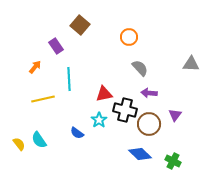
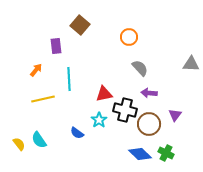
purple rectangle: rotated 28 degrees clockwise
orange arrow: moved 1 px right, 3 px down
green cross: moved 7 px left, 8 px up
